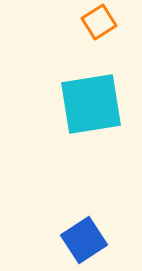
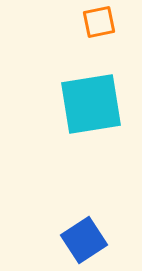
orange square: rotated 20 degrees clockwise
